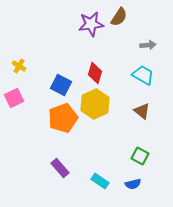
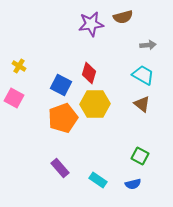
brown semicircle: moved 4 px right; rotated 42 degrees clockwise
red diamond: moved 6 px left
pink square: rotated 36 degrees counterclockwise
yellow hexagon: rotated 24 degrees clockwise
brown triangle: moved 7 px up
cyan rectangle: moved 2 px left, 1 px up
